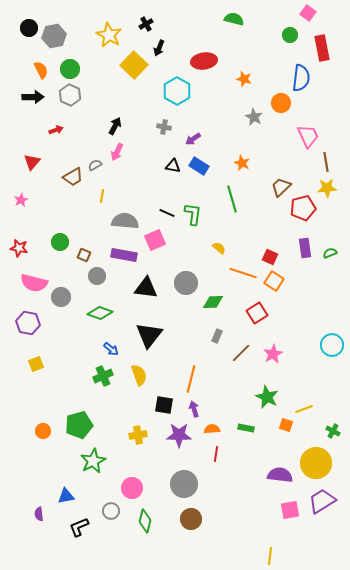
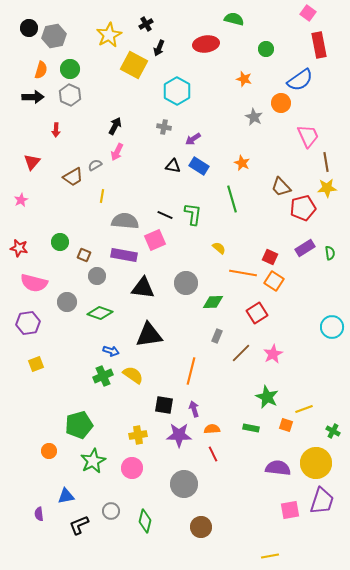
yellow star at (109, 35): rotated 15 degrees clockwise
green circle at (290, 35): moved 24 px left, 14 px down
red rectangle at (322, 48): moved 3 px left, 3 px up
red ellipse at (204, 61): moved 2 px right, 17 px up
yellow square at (134, 65): rotated 16 degrees counterclockwise
orange semicircle at (41, 70): rotated 42 degrees clockwise
blue semicircle at (301, 78): moved 1 px left, 2 px down; rotated 48 degrees clockwise
red arrow at (56, 130): rotated 112 degrees clockwise
brown trapezoid at (281, 187): rotated 90 degrees counterclockwise
black line at (167, 213): moved 2 px left, 2 px down
purple rectangle at (305, 248): rotated 66 degrees clockwise
green semicircle at (330, 253): rotated 104 degrees clockwise
orange line at (243, 273): rotated 8 degrees counterclockwise
black triangle at (146, 288): moved 3 px left
gray circle at (61, 297): moved 6 px right, 5 px down
purple hexagon at (28, 323): rotated 20 degrees counterclockwise
black triangle at (149, 335): rotated 44 degrees clockwise
cyan circle at (332, 345): moved 18 px up
blue arrow at (111, 349): moved 2 px down; rotated 21 degrees counterclockwise
yellow semicircle at (139, 375): moved 6 px left; rotated 35 degrees counterclockwise
orange line at (191, 379): moved 8 px up
green rectangle at (246, 428): moved 5 px right
orange circle at (43, 431): moved 6 px right, 20 px down
red line at (216, 454): moved 3 px left; rotated 35 degrees counterclockwise
purple semicircle at (280, 475): moved 2 px left, 7 px up
pink circle at (132, 488): moved 20 px up
purple trapezoid at (322, 501): rotated 140 degrees clockwise
brown circle at (191, 519): moved 10 px right, 8 px down
black L-shape at (79, 527): moved 2 px up
yellow line at (270, 556): rotated 72 degrees clockwise
